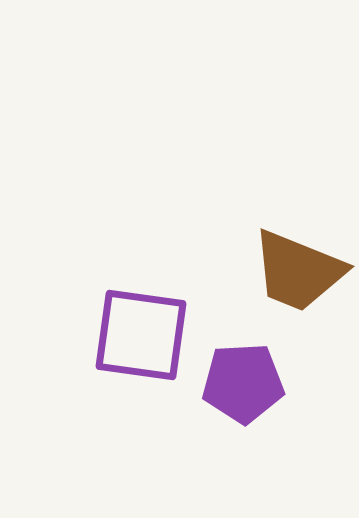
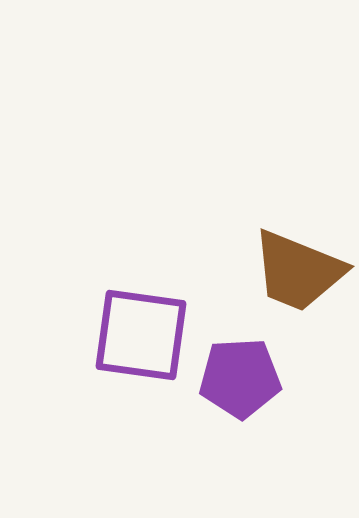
purple pentagon: moved 3 px left, 5 px up
